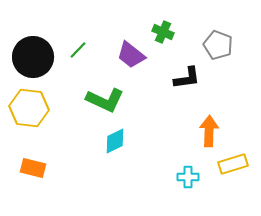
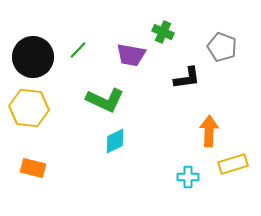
gray pentagon: moved 4 px right, 2 px down
purple trapezoid: rotated 28 degrees counterclockwise
